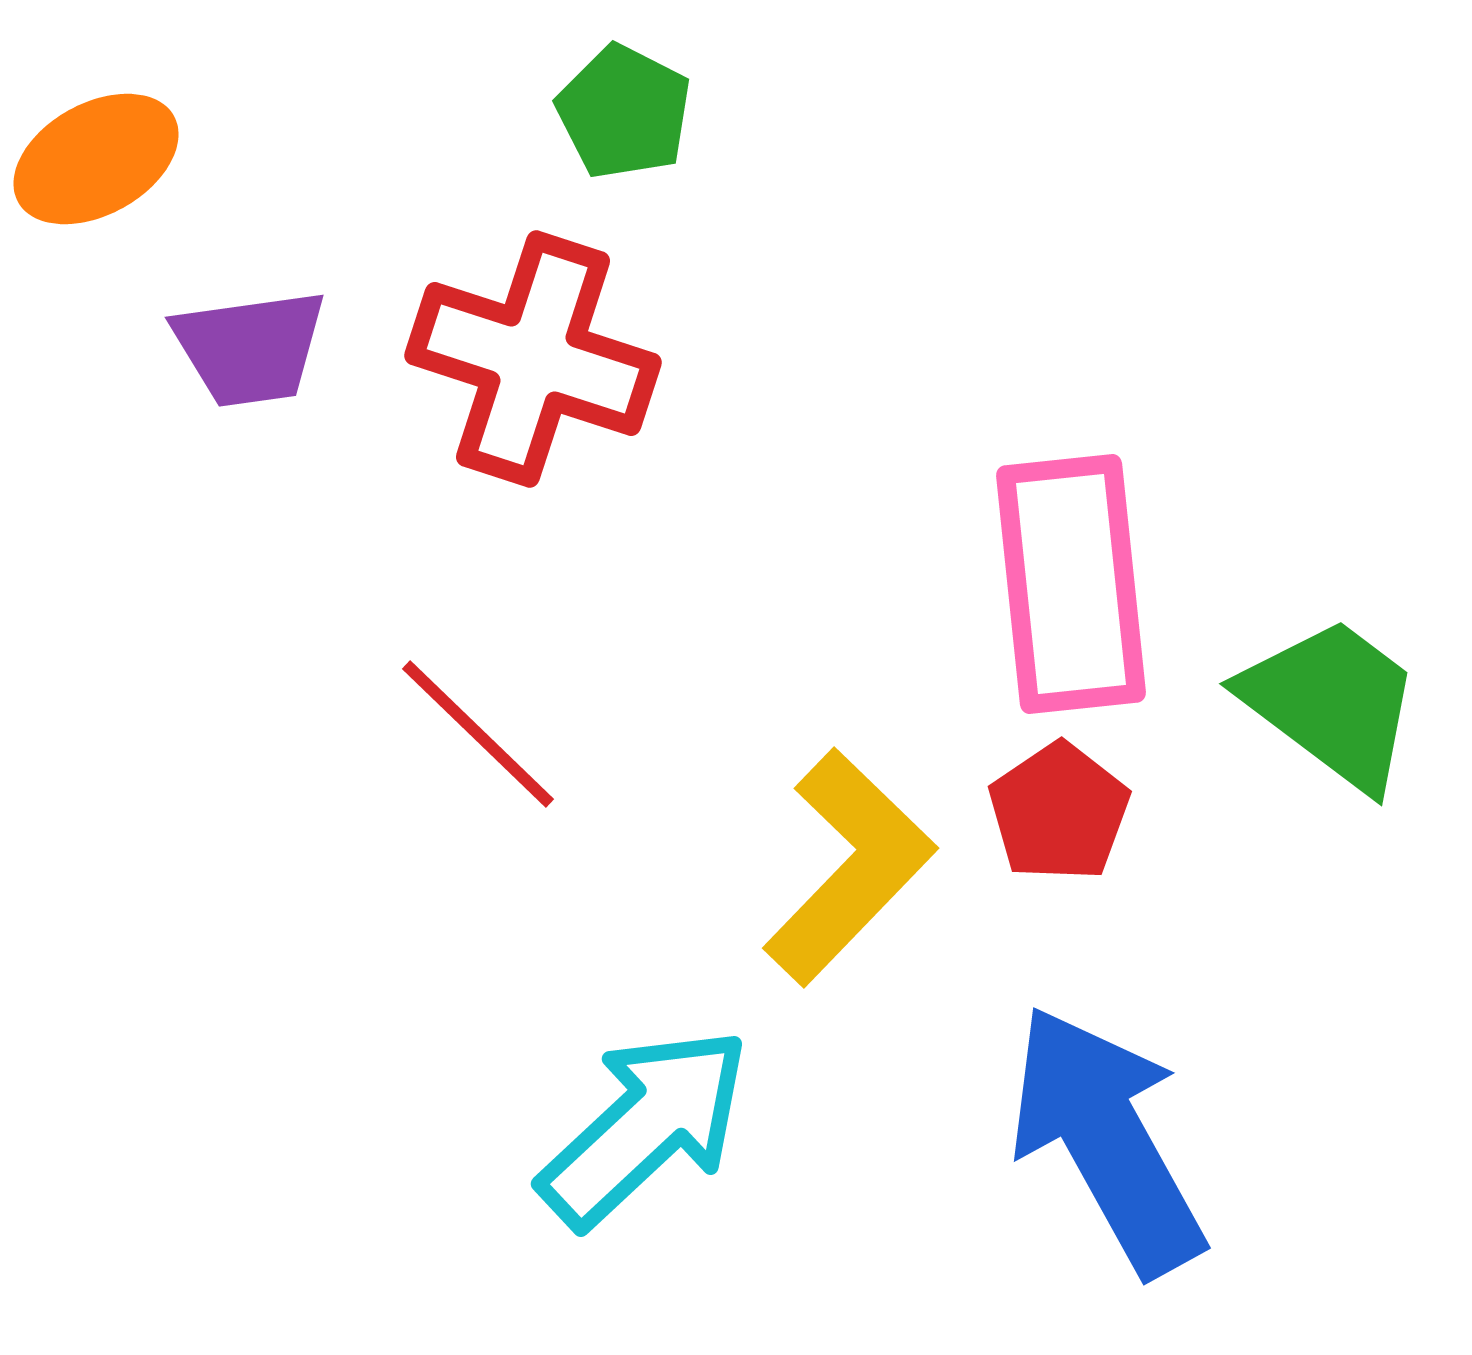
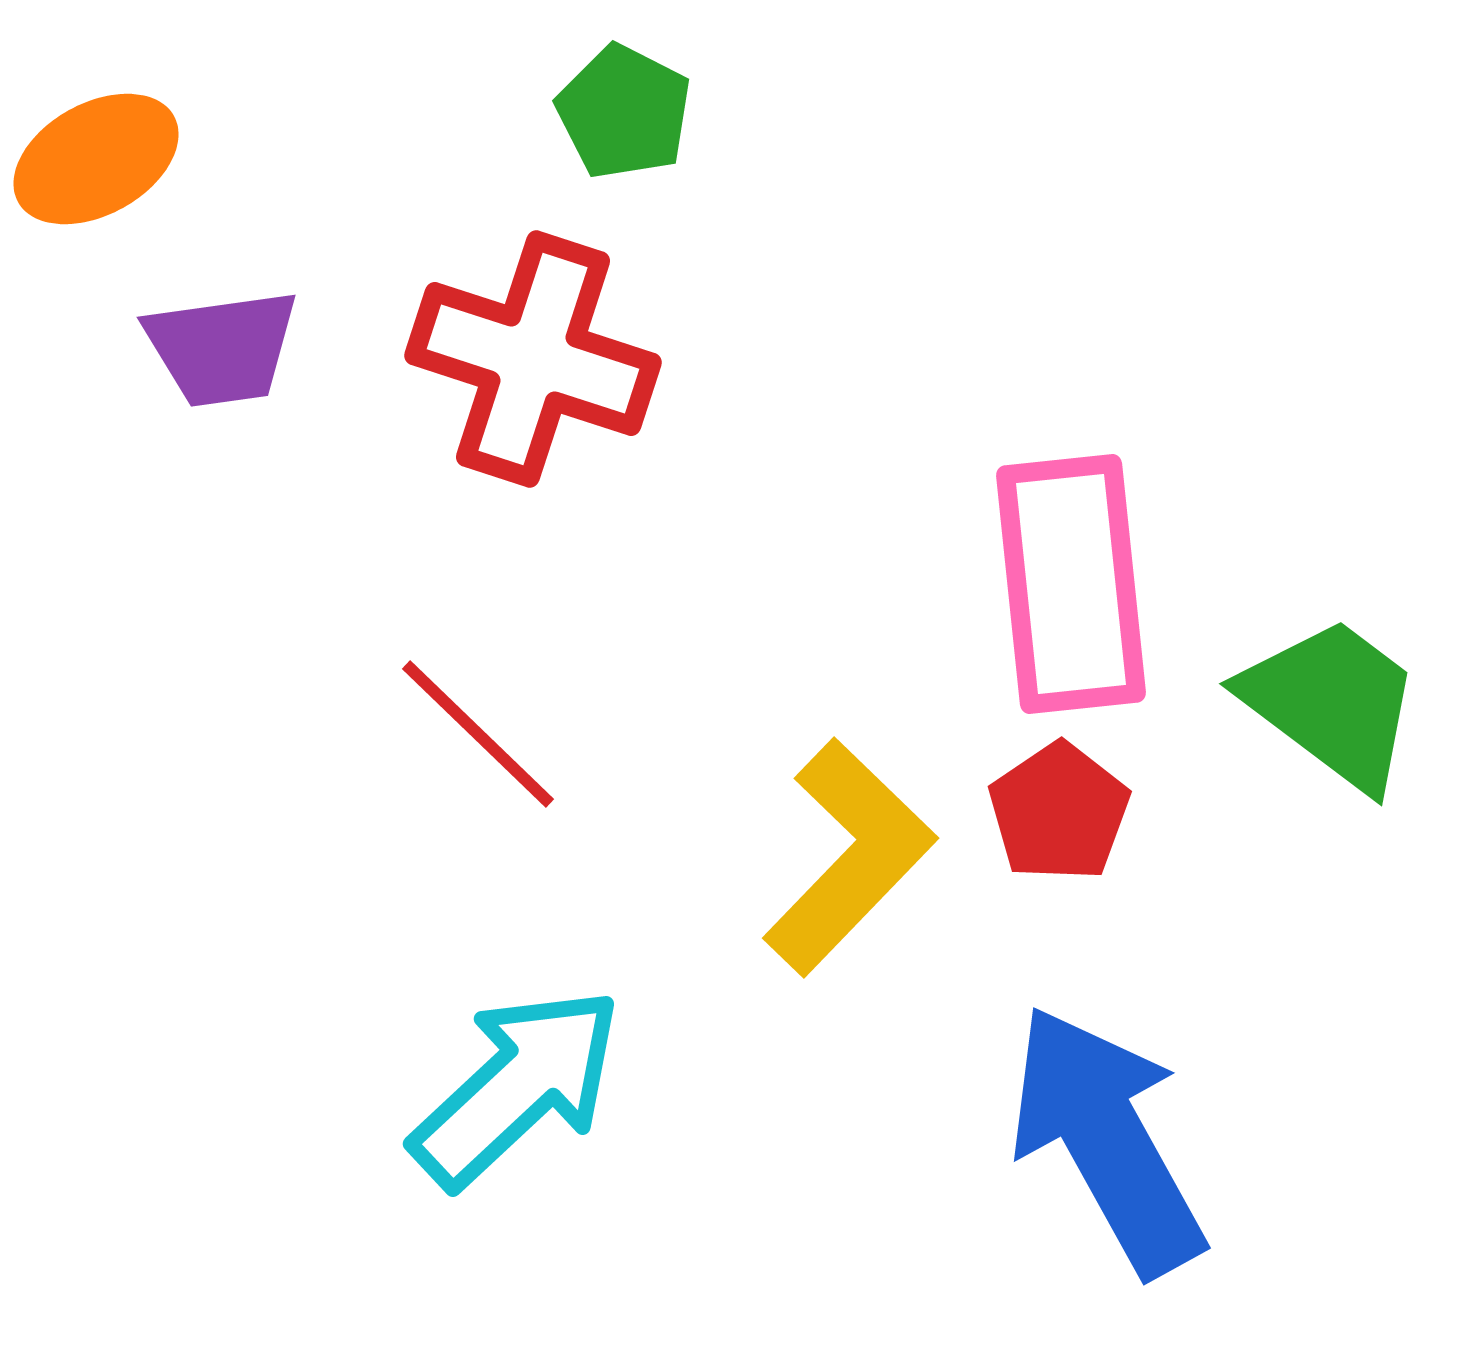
purple trapezoid: moved 28 px left
yellow L-shape: moved 10 px up
cyan arrow: moved 128 px left, 40 px up
